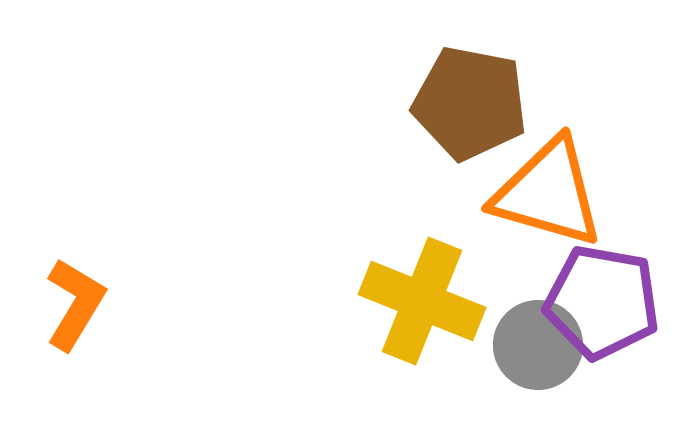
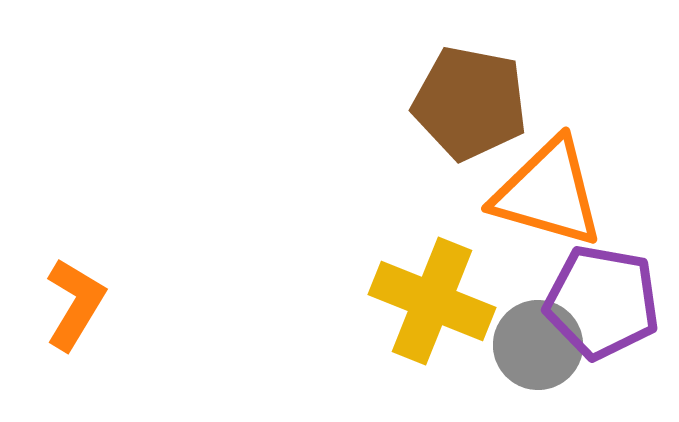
yellow cross: moved 10 px right
